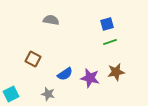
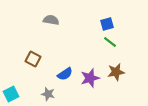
green line: rotated 56 degrees clockwise
purple star: rotated 30 degrees counterclockwise
